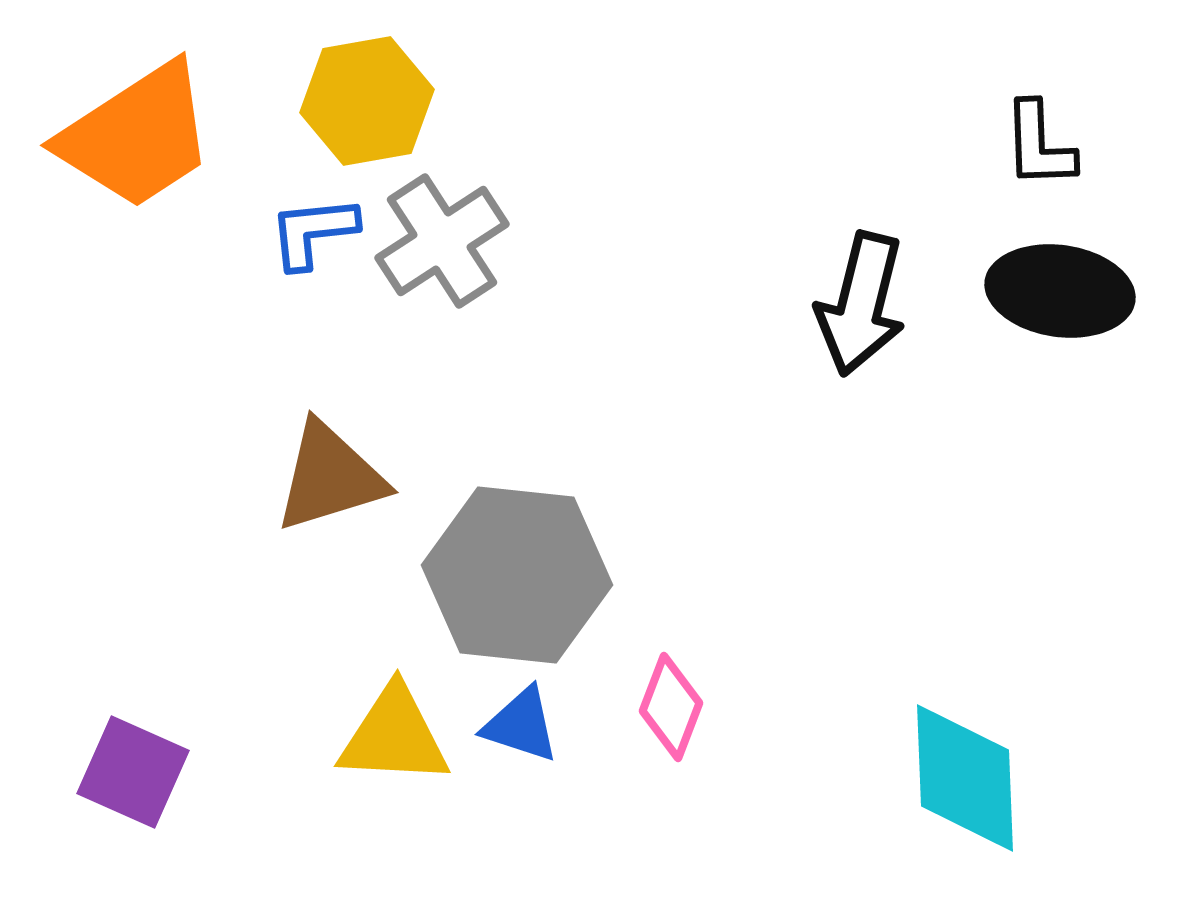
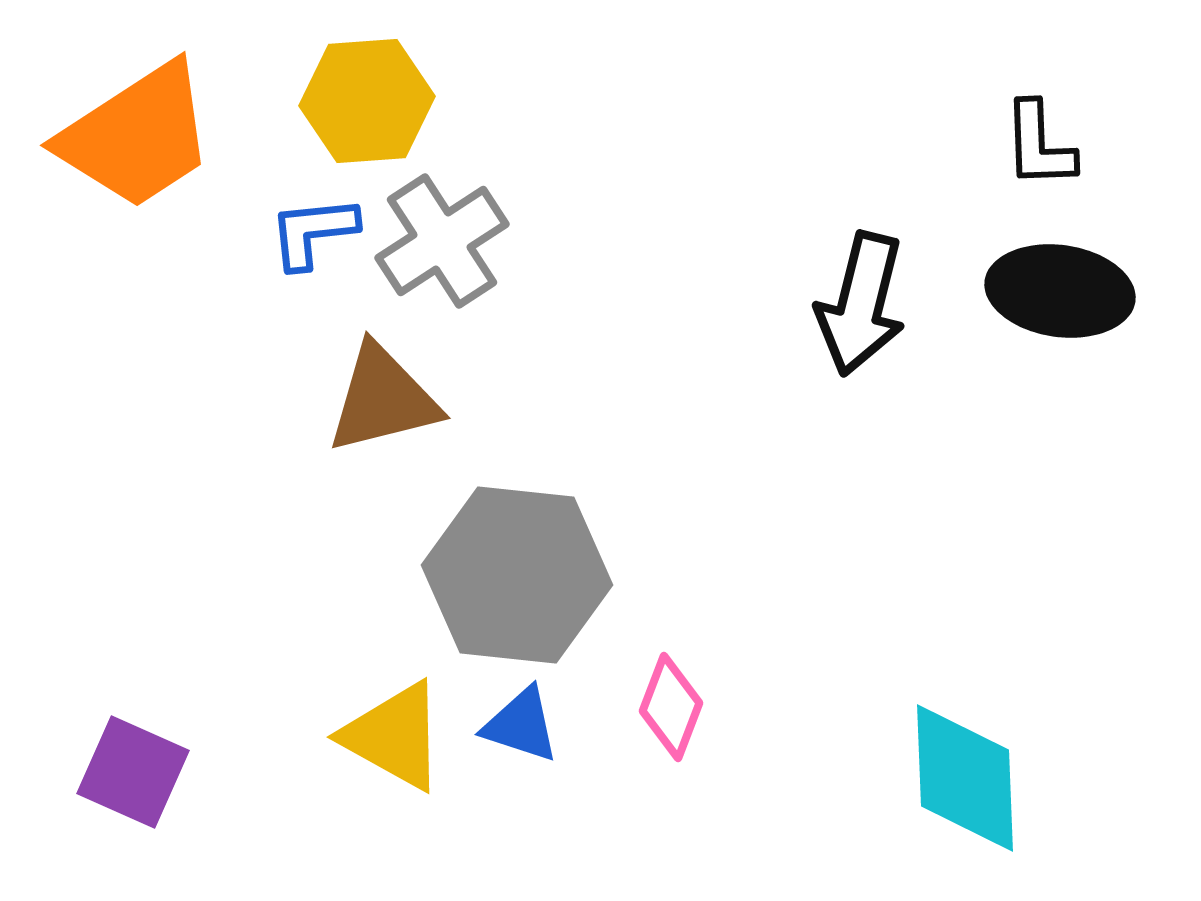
yellow hexagon: rotated 6 degrees clockwise
brown triangle: moved 53 px right, 78 px up; rotated 3 degrees clockwise
yellow triangle: rotated 26 degrees clockwise
